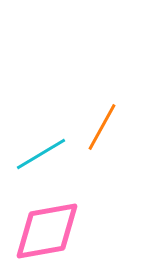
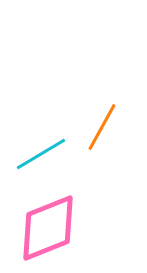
pink diamond: moved 1 px right, 3 px up; rotated 12 degrees counterclockwise
